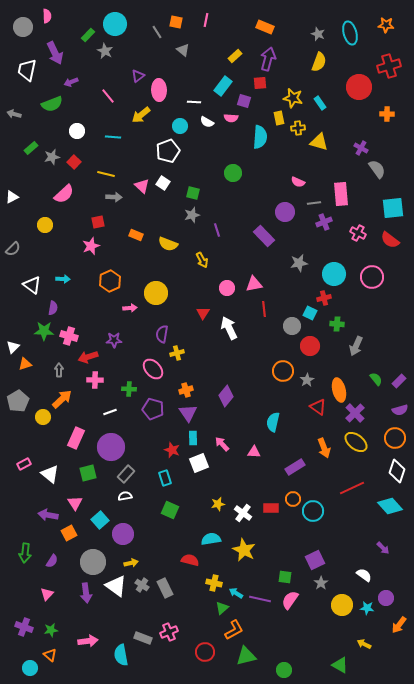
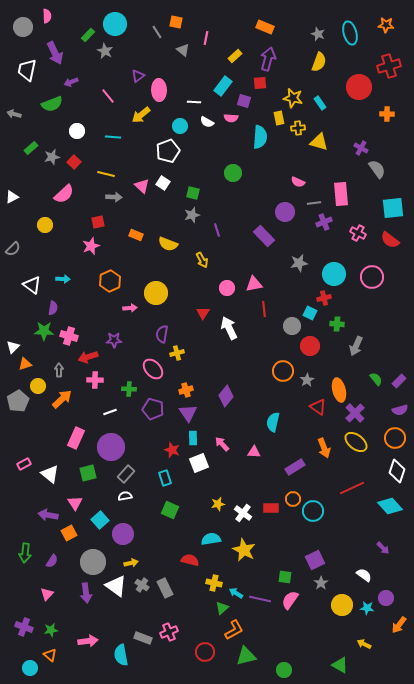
pink line at (206, 20): moved 18 px down
yellow circle at (43, 417): moved 5 px left, 31 px up
